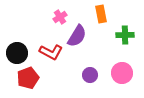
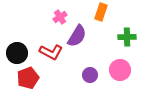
orange rectangle: moved 2 px up; rotated 30 degrees clockwise
green cross: moved 2 px right, 2 px down
pink circle: moved 2 px left, 3 px up
